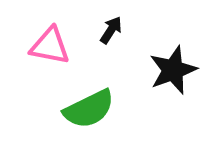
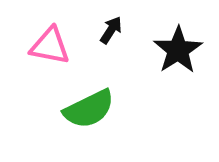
black star: moved 5 px right, 20 px up; rotated 12 degrees counterclockwise
